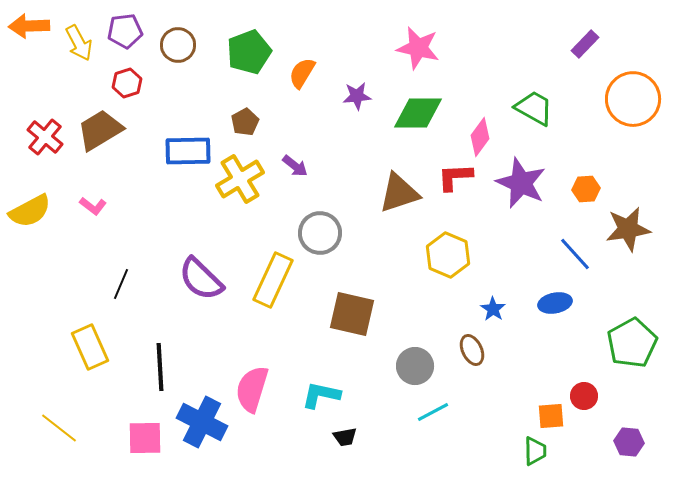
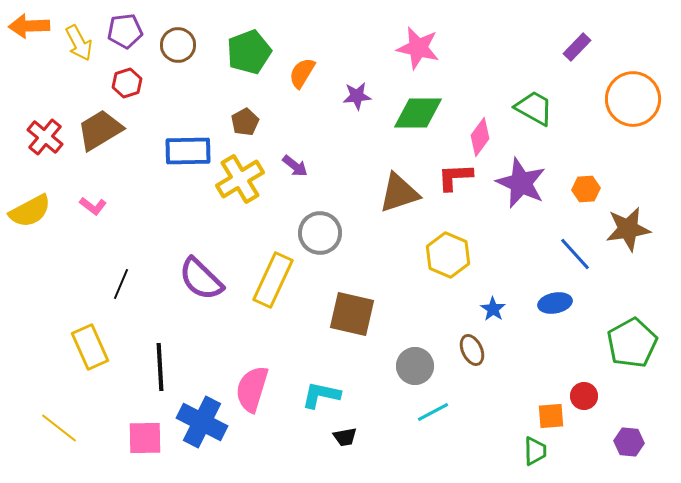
purple rectangle at (585, 44): moved 8 px left, 3 px down
